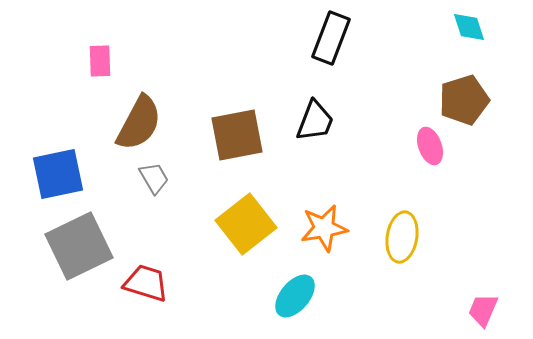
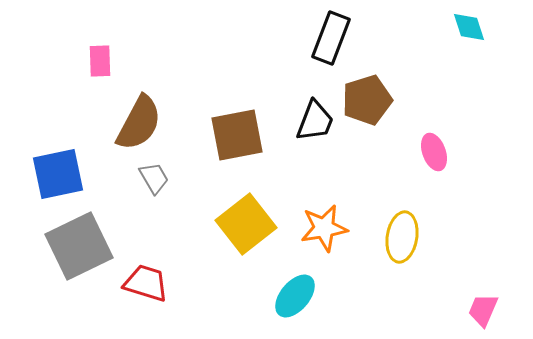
brown pentagon: moved 97 px left
pink ellipse: moved 4 px right, 6 px down
